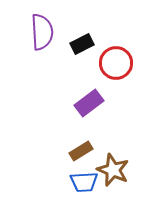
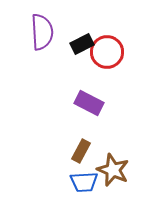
red circle: moved 9 px left, 11 px up
purple rectangle: rotated 64 degrees clockwise
brown rectangle: rotated 30 degrees counterclockwise
